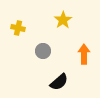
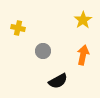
yellow star: moved 20 px right
orange arrow: moved 1 px left, 1 px down; rotated 12 degrees clockwise
black semicircle: moved 1 px left, 1 px up; rotated 12 degrees clockwise
